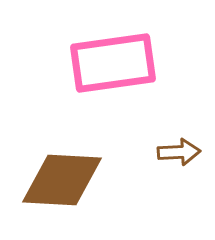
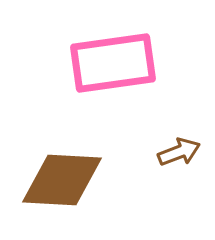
brown arrow: rotated 18 degrees counterclockwise
